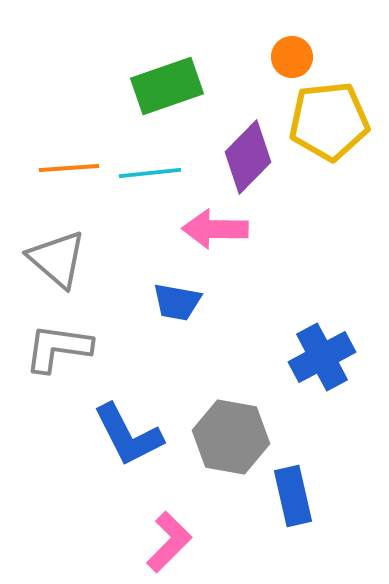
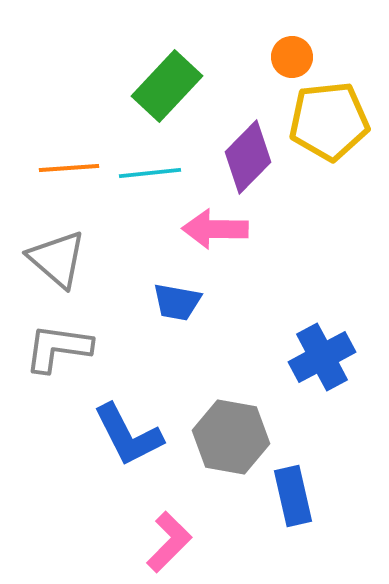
green rectangle: rotated 28 degrees counterclockwise
